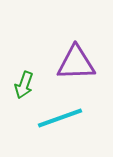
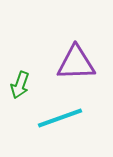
green arrow: moved 4 px left
